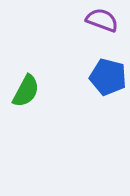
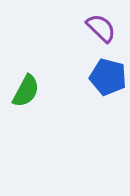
purple semicircle: moved 1 px left, 8 px down; rotated 24 degrees clockwise
